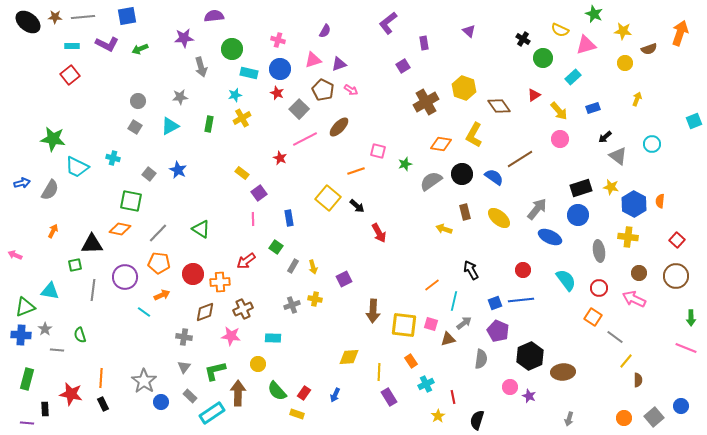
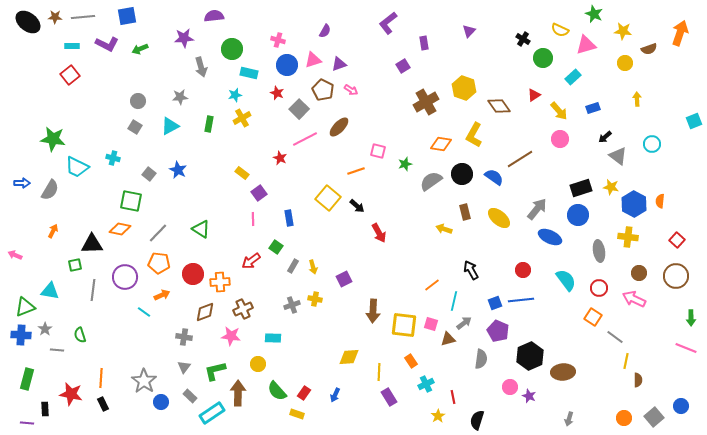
purple triangle at (469, 31): rotated 32 degrees clockwise
blue circle at (280, 69): moved 7 px right, 4 px up
yellow arrow at (637, 99): rotated 24 degrees counterclockwise
blue arrow at (22, 183): rotated 14 degrees clockwise
red arrow at (246, 261): moved 5 px right
yellow line at (626, 361): rotated 28 degrees counterclockwise
